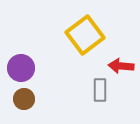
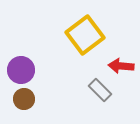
purple circle: moved 2 px down
gray rectangle: rotated 45 degrees counterclockwise
